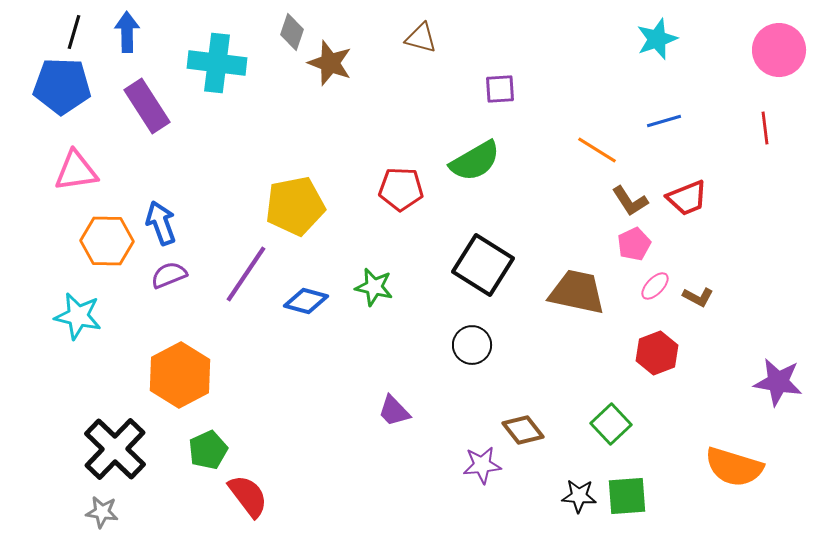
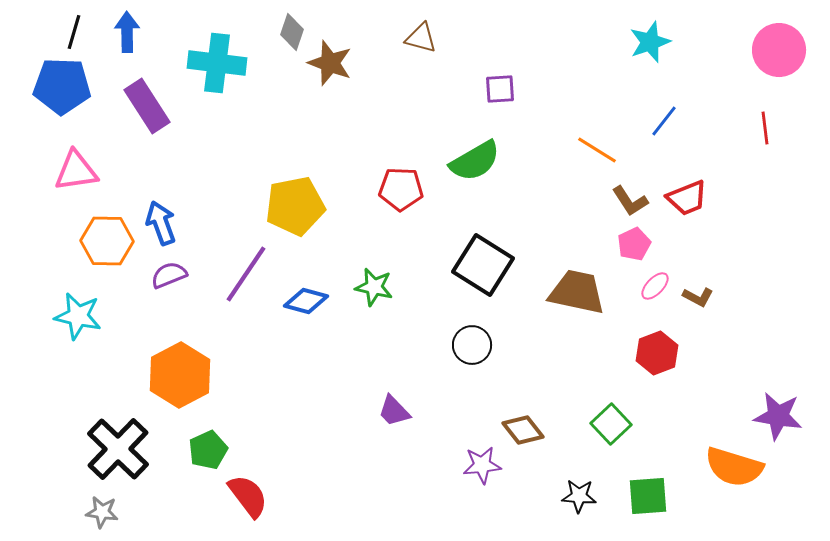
cyan star at (657, 39): moved 7 px left, 3 px down
blue line at (664, 121): rotated 36 degrees counterclockwise
purple star at (778, 382): moved 34 px down
black cross at (115, 449): moved 3 px right
green square at (627, 496): moved 21 px right
